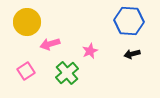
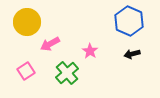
blue hexagon: rotated 20 degrees clockwise
pink arrow: rotated 12 degrees counterclockwise
pink star: rotated 14 degrees counterclockwise
